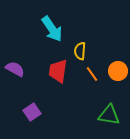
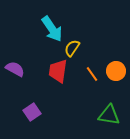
yellow semicircle: moved 8 px left, 3 px up; rotated 30 degrees clockwise
orange circle: moved 2 px left
